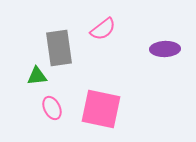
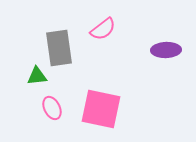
purple ellipse: moved 1 px right, 1 px down
